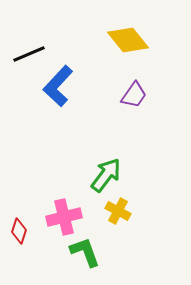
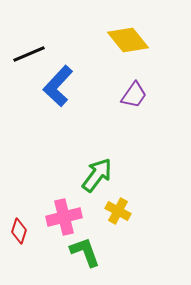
green arrow: moved 9 px left
